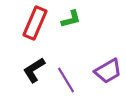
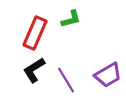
red rectangle: moved 10 px down
purple trapezoid: moved 4 px down
